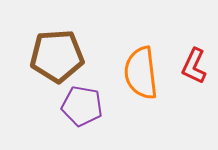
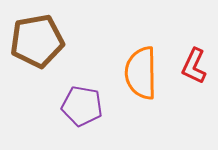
brown pentagon: moved 20 px left, 15 px up; rotated 6 degrees counterclockwise
orange semicircle: rotated 6 degrees clockwise
